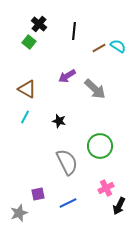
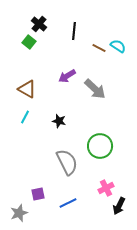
brown line: rotated 56 degrees clockwise
